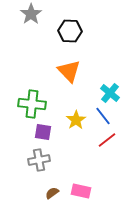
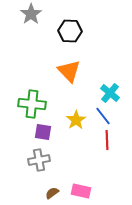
red line: rotated 54 degrees counterclockwise
